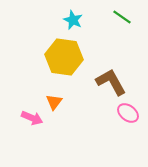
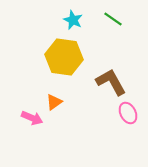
green line: moved 9 px left, 2 px down
orange triangle: rotated 18 degrees clockwise
pink ellipse: rotated 25 degrees clockwise
